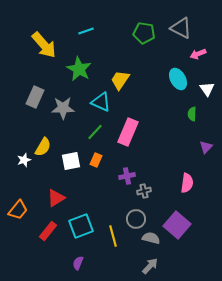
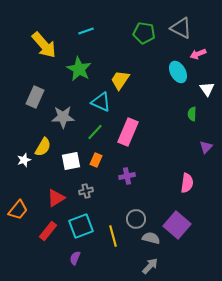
cyan ellipse: moved 7 px up
gray star: moved 9 px down
gray cross: moved 58 px left
purple semicircle: moved 3 px left, 5 px up
